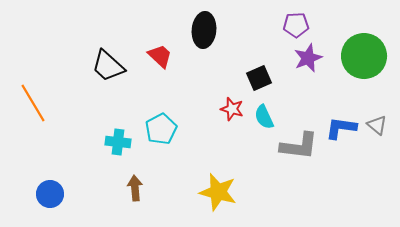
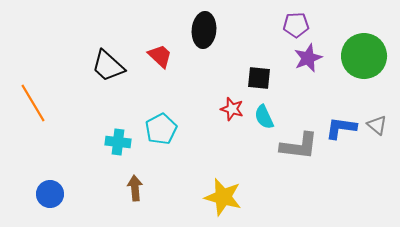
black square: rotated 30 degrees clockwise
yellow star: moved 5 px right, 5 px down
